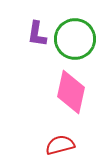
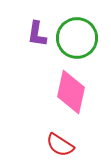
green circle: moved 2 px right, 1 px up
red semicircle: rotated 132 degrees counterclockwise
